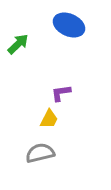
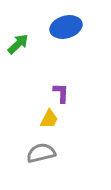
blue ellipse: moved 3 px left, 2 px down; rotated 40 degrees counterclockwise
purple L-shape: rotated 100 degrees clockwise
gray semicircle: moved 1 px right
